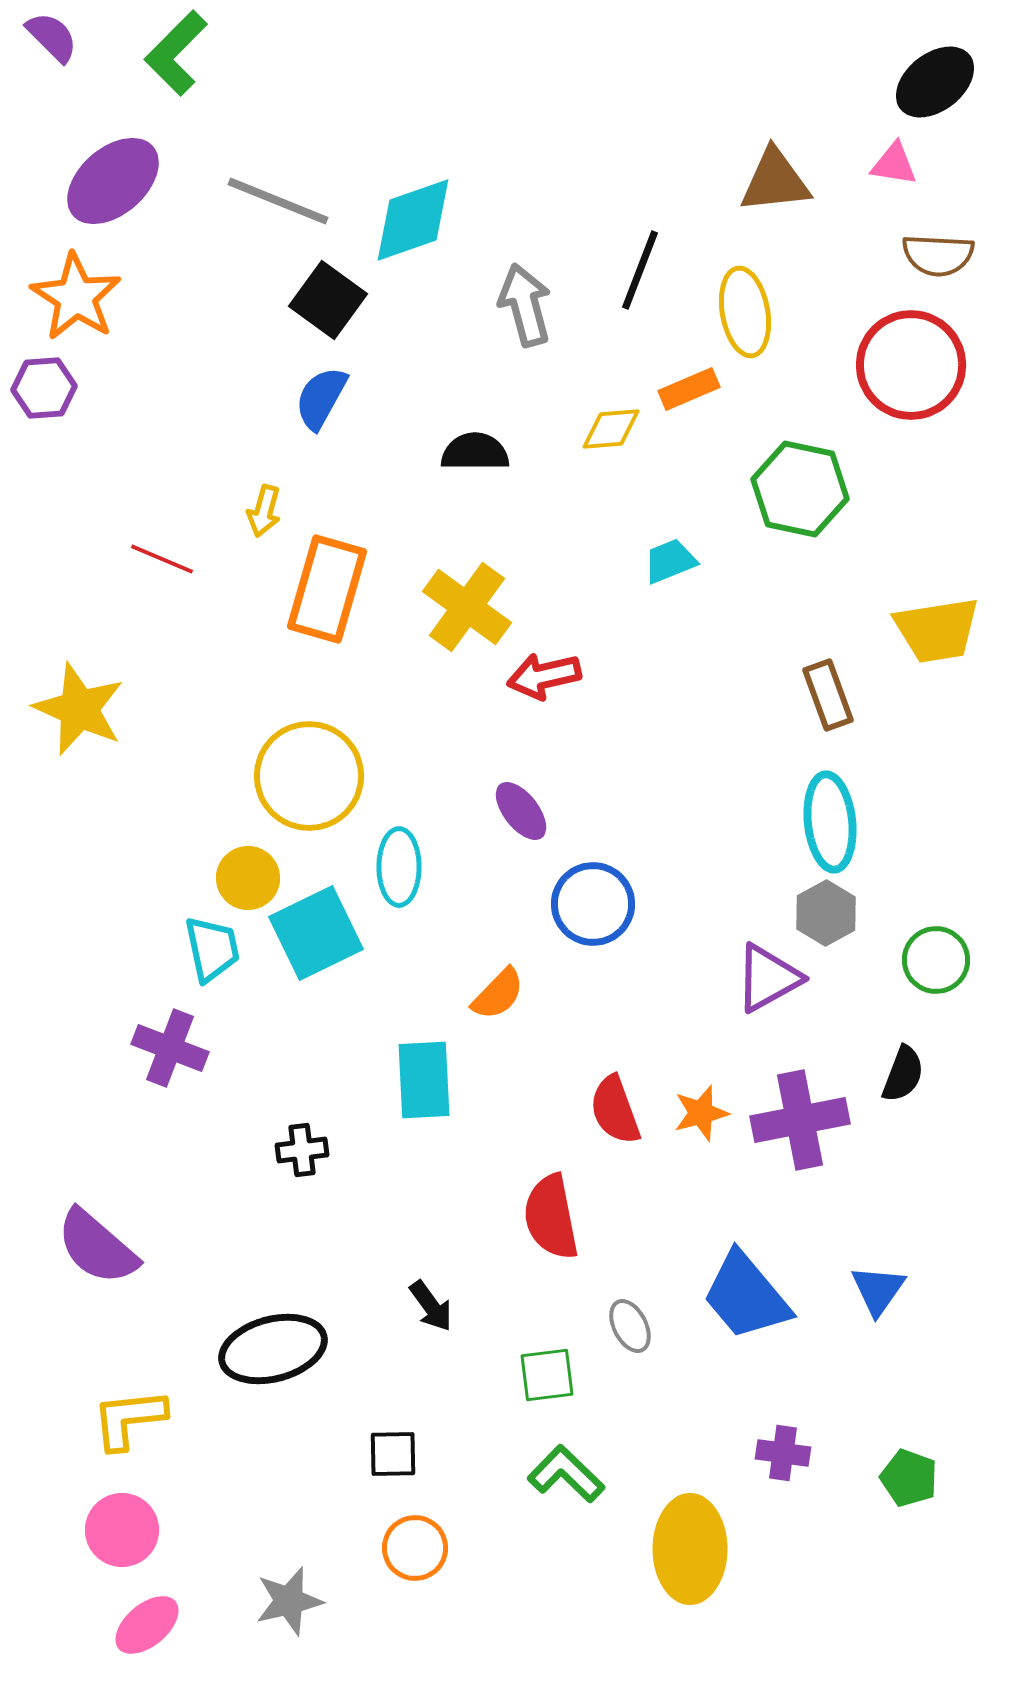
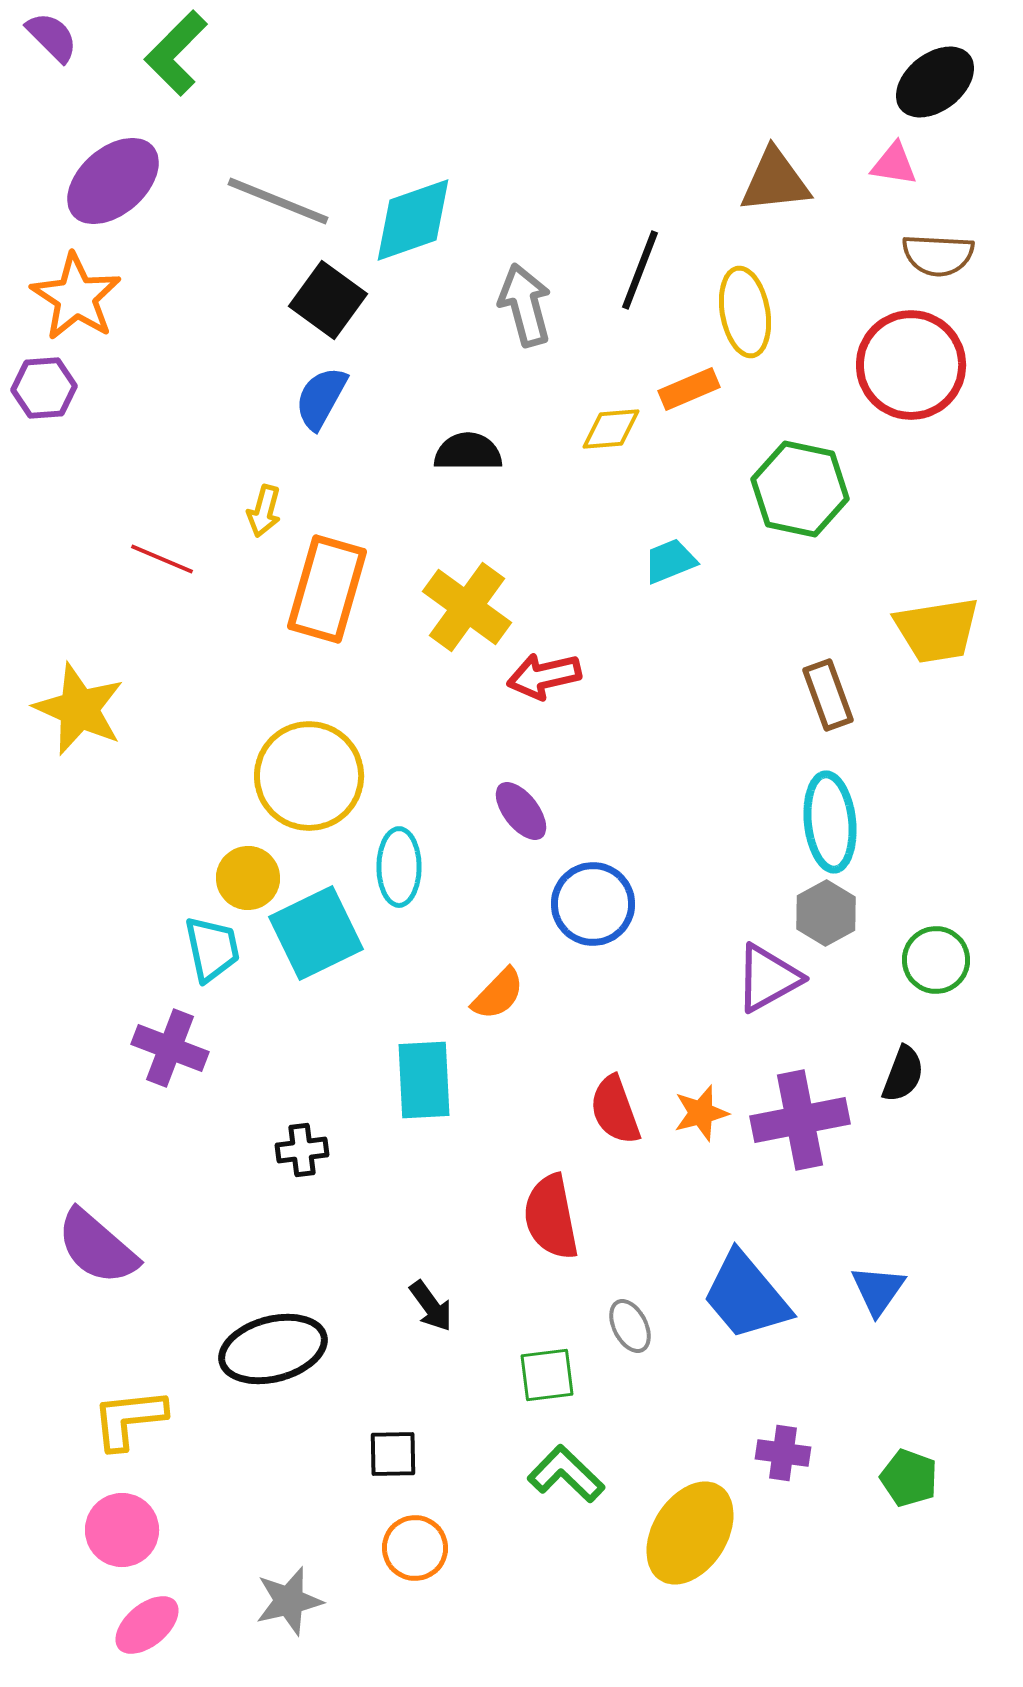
black semicircle at (475, 452): moved 7 px left
yellow ellipse at (690, 1549): moved 16 px up; rotated 32 degrees clockwise
